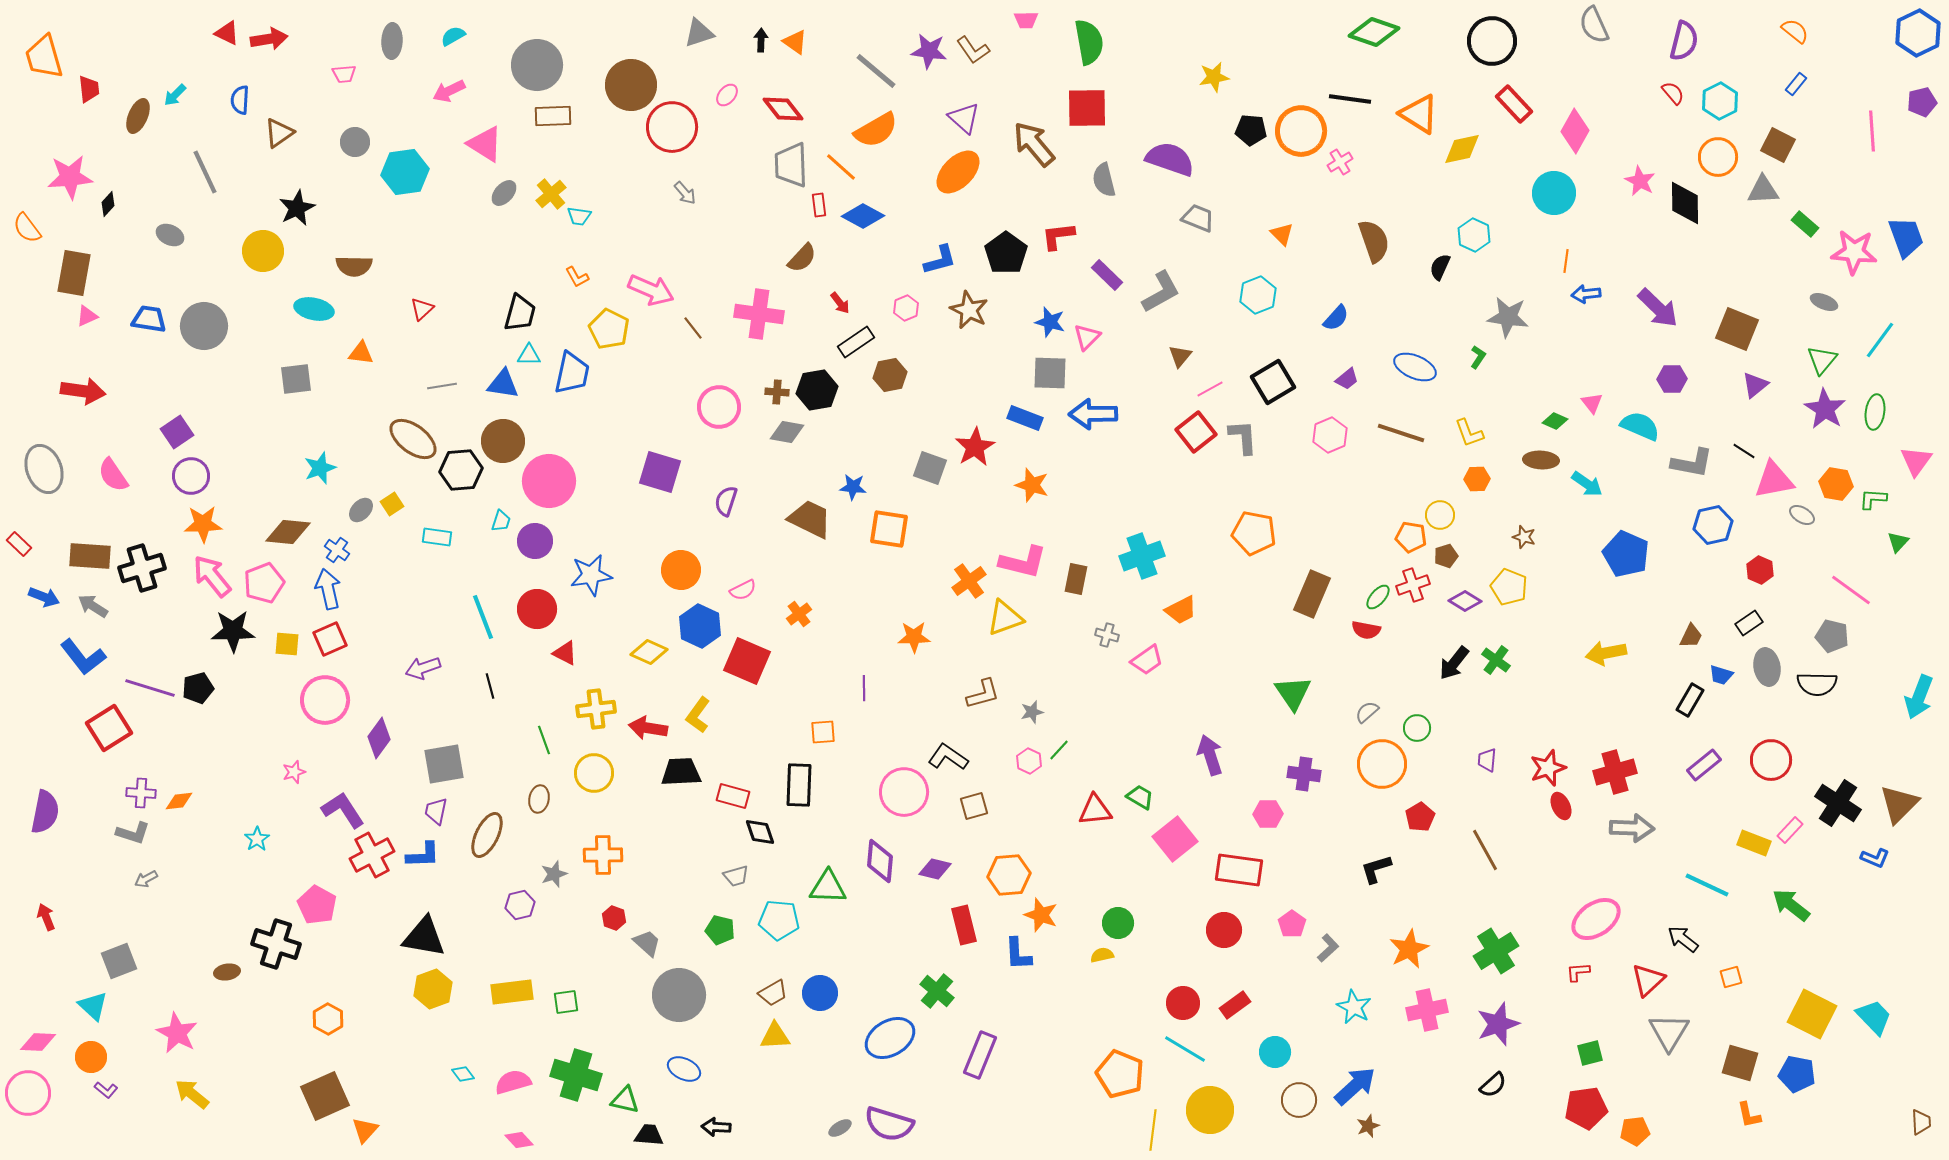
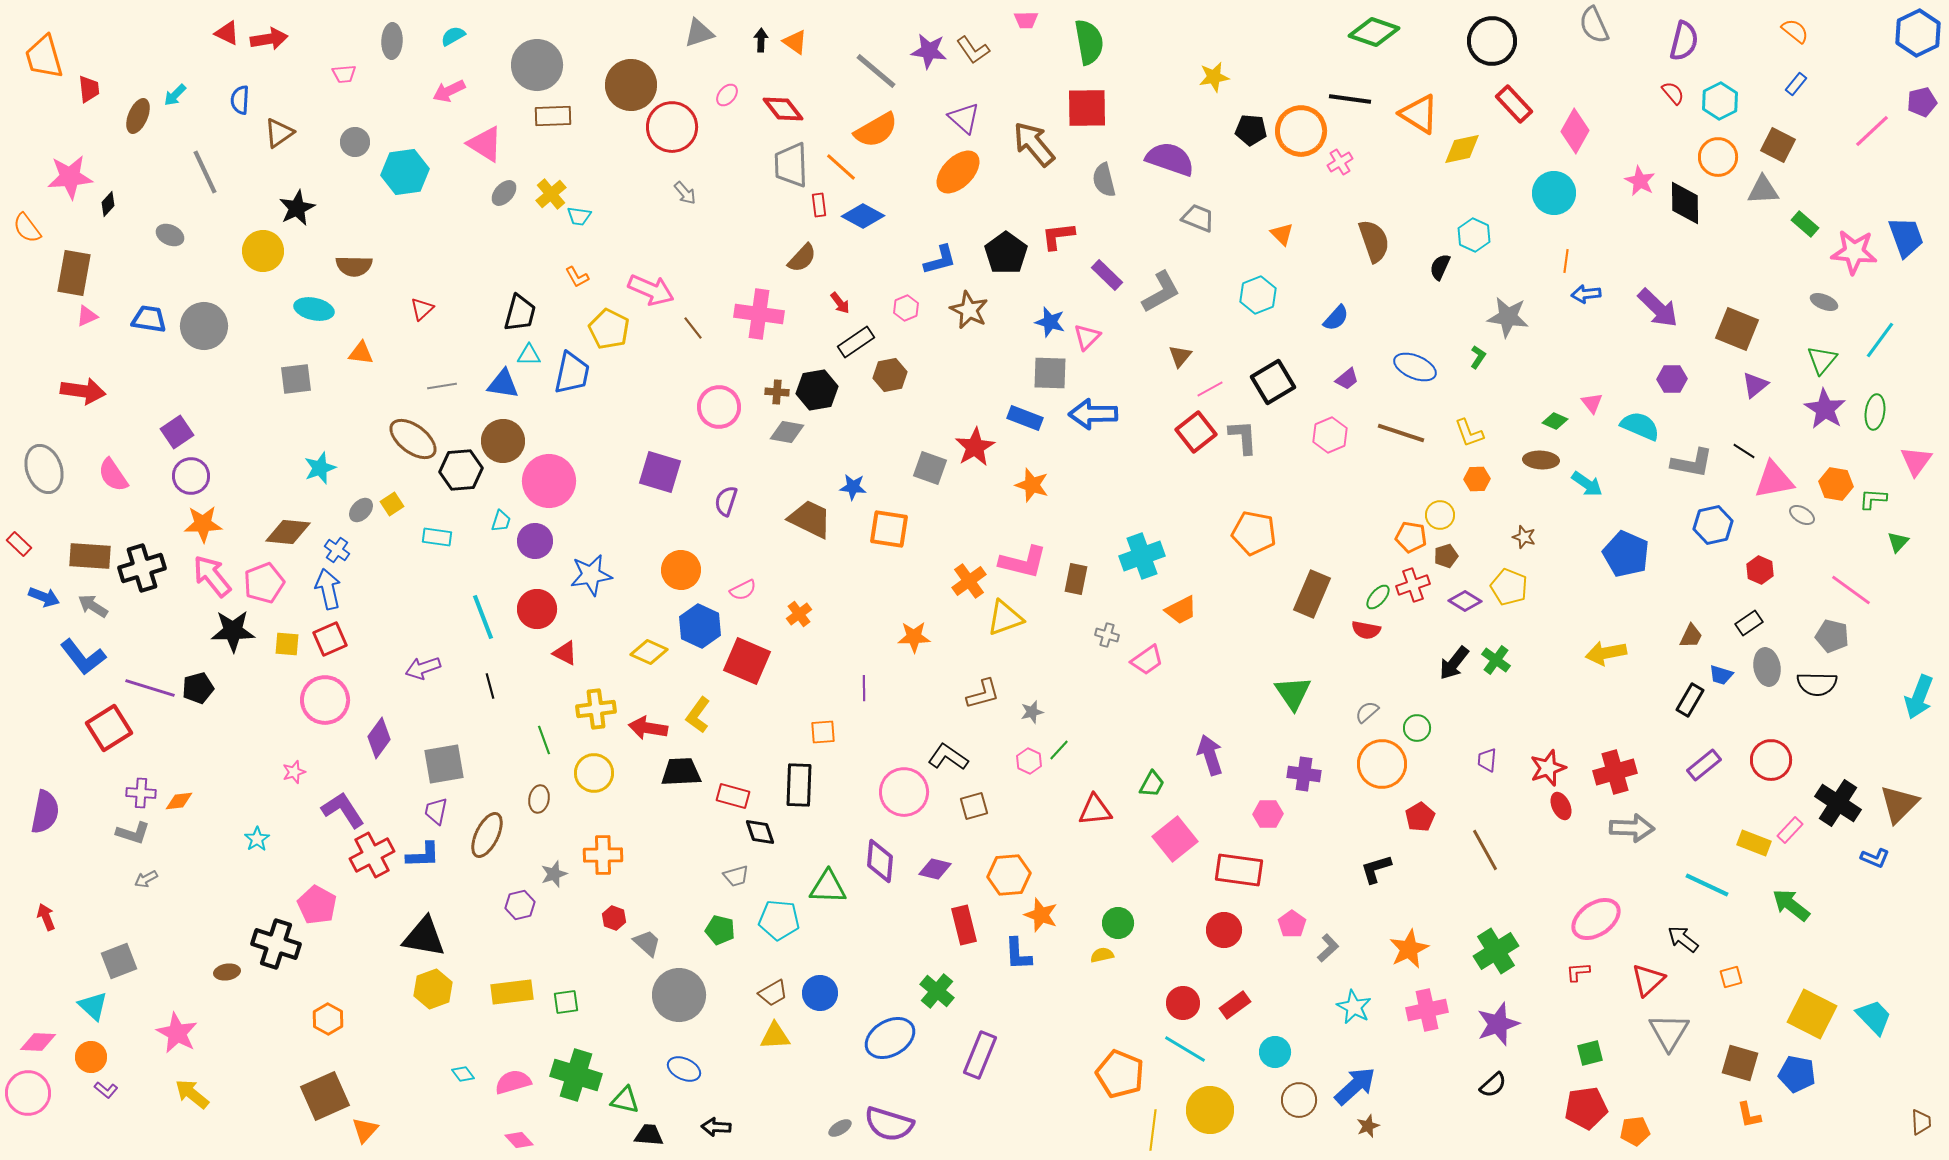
pink line at (1872, 131): rotated 51 degrees clockwise
green trapezoid at (1140, 797): moved 12 px right, 13 px up; rotated 88 degrees clockwise
